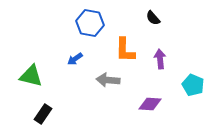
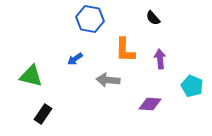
blue hexagon: moved 4 px up
cyan pentagon: moved 1 px left, 1 px down
